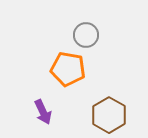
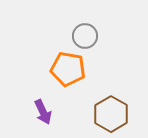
gray circle: moved 1 px left, 1 px down
brown hexagon: moved 2 px right, 1 px up
